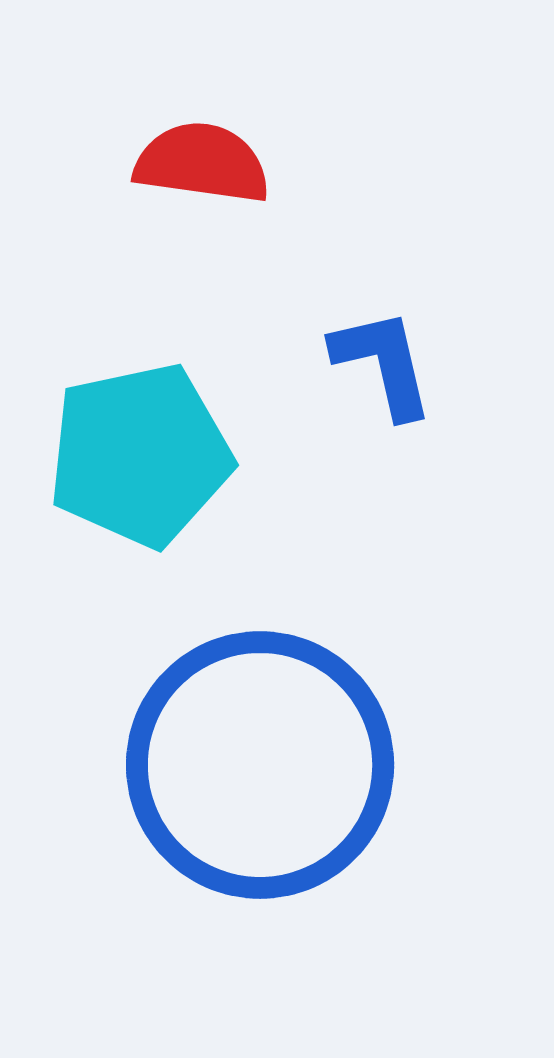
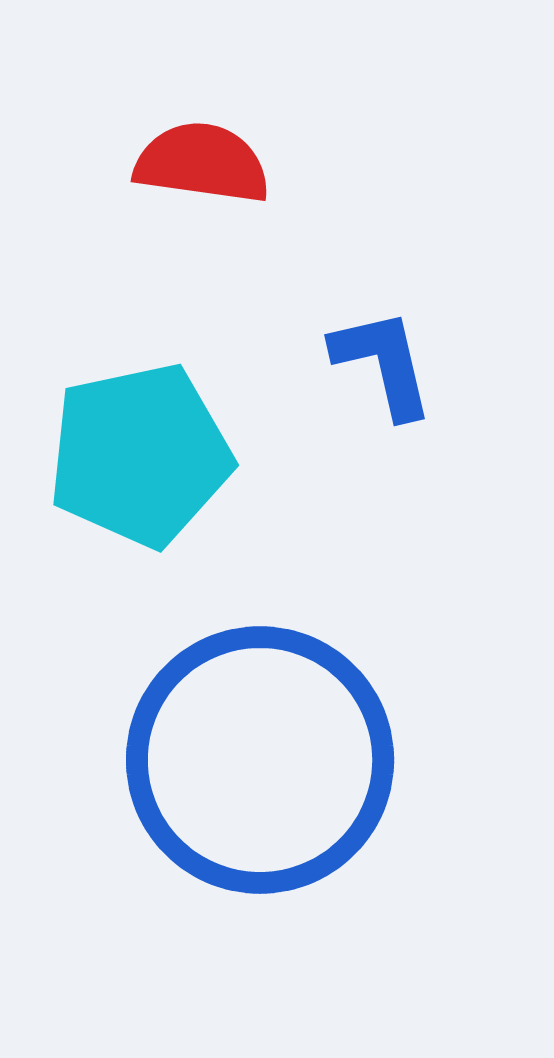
blue circle: moved 5 px up
